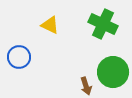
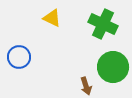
yellow triangle: moved 2 px right, 7 px up
green circle: moved 5 px up
